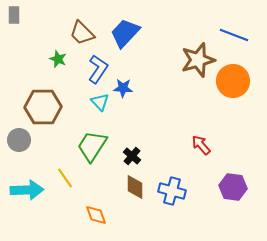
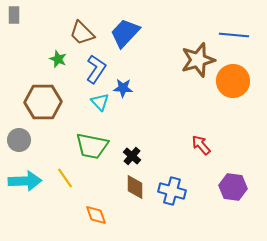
blue line: rotated 16 degrees counterclockwise
blue L-shape: moved 2 px left
brown hexagon: moved 5 px up
green trapezoid: rotated 112 degrees counterclockwise
cyan arrow: moved 2 px left, 9 px up
